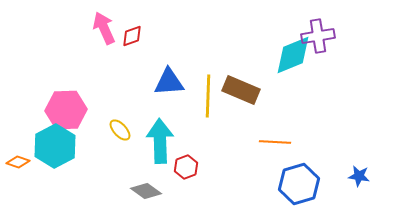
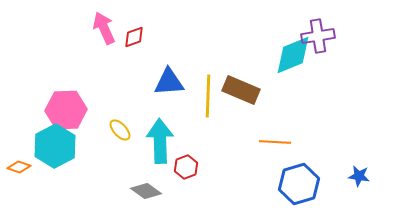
red diamond: moved 2 px right, 1 px down
orange diamond: moved 1 px right, 5 px down
